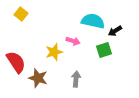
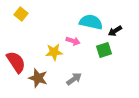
cyan semicircle: moved 2 px left, 1 px down
yellow star: rotated 12 degrees clockwise
gray arrow: moved 2 px left; rotated 49 degrees clockwise
